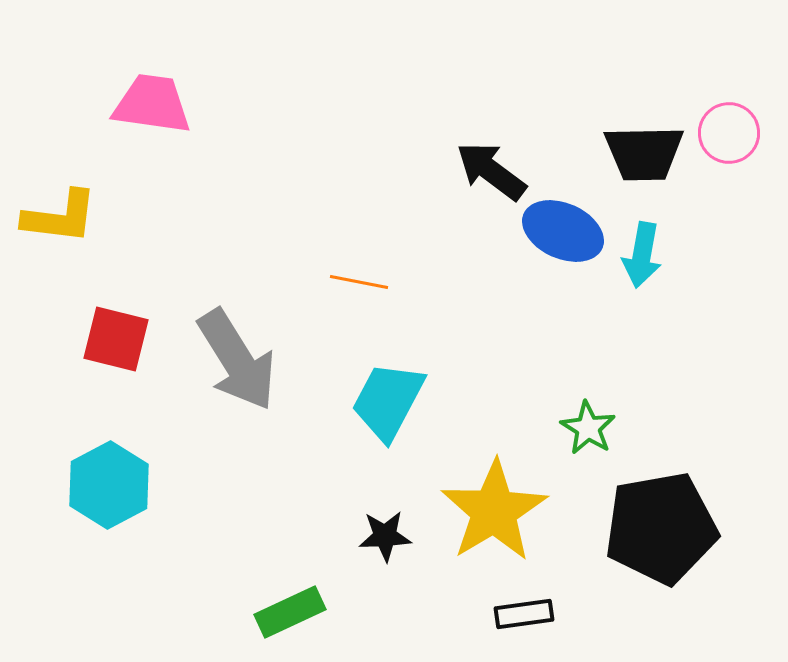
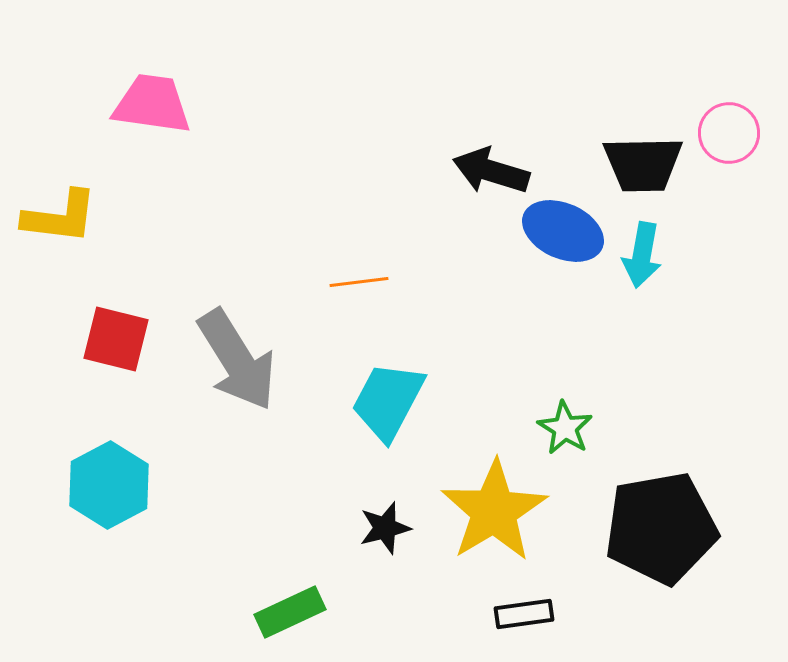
black trapezoid: moved 1 px left, 11 px down
black arrow: rotated 20 degrees counterclockwise
orange line: rotated 18 degrees counterclockwise
green star: moved 23 px left
black star: moved 8 px up; rotated 12 degrees counterclockwise
